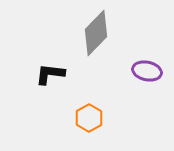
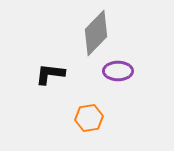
purple ellipse: moved 29 px left; rotated 12 degrees counterclockwise
orange hexagon: rotated 20 degrees clockwise
